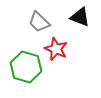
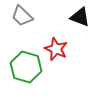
gray trapezoid: moved 17 px left, 6 px up
